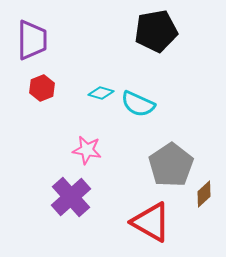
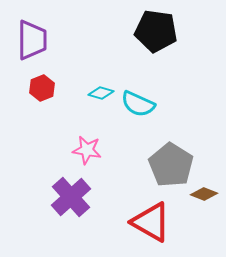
black pentagon: rotated 18 degrees clockwise
gray pentagon: rotated 6 degrees counterclockwise
brown diamond: rotated 64 degrees clockwise
